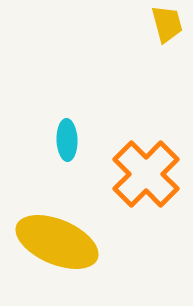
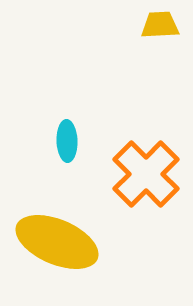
yellow trapezoid: moved 7 px left, 1 px down; rotated 78 degrees counterclockwise
cyan ellipse: moved 1 px down
